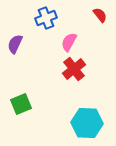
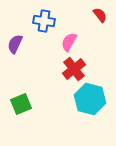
blue cross: moved 2 px left, 3 px down; rotated 30 degrees clockwise
cyan hexagon: moved 3 px right, 24 px up; rotated 12 degrees clockwise
